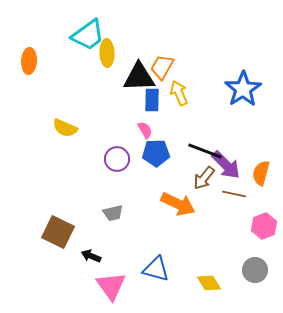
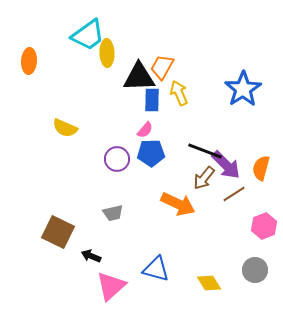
pink semicircle: rotated 72 degrees clockwise
blue pentagon: moved 5 px left
orange semicircle: moved 5 px up
brown line: rotated 45 degrees counterclockwise
pink triangle: rotated 24 degrees clockwise
